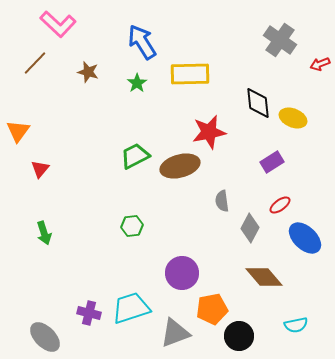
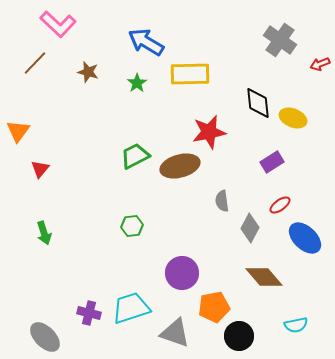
blue arrow: moved 4 px right; rotated 27 degrees counterclockwise
orange pentagon: moved 2 px right, 2 px up
gray triangle: rotated 40 degrees clockwise
